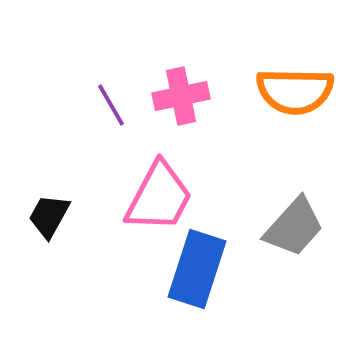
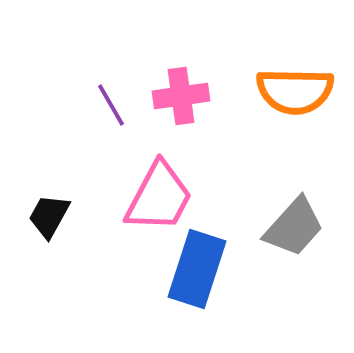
pink cross: rotated 4 degrees clockwise
